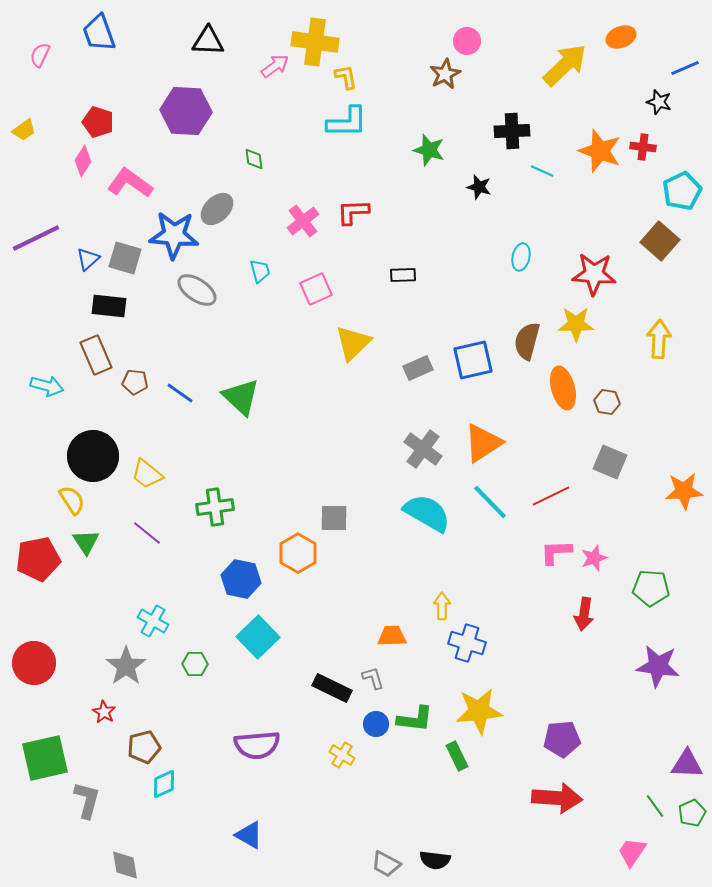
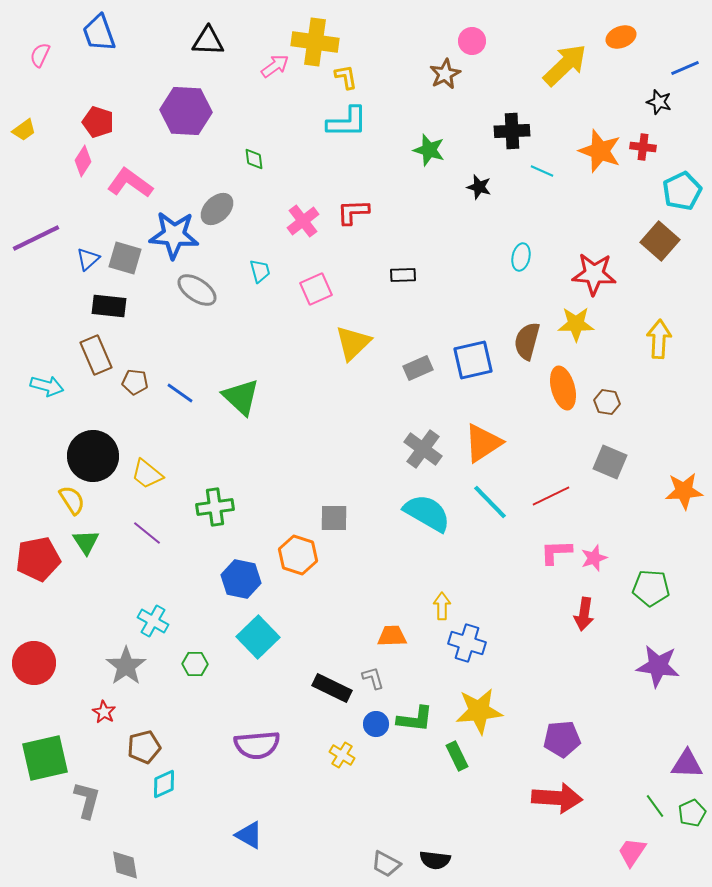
pink circle at (467, 41): moved 5 px right
orange hexagon at (298, 553): moved 2 px down; rotated 12 degrees counterclockwise
